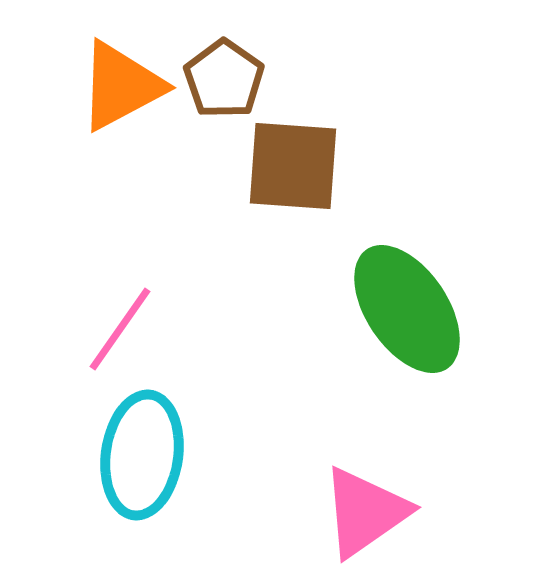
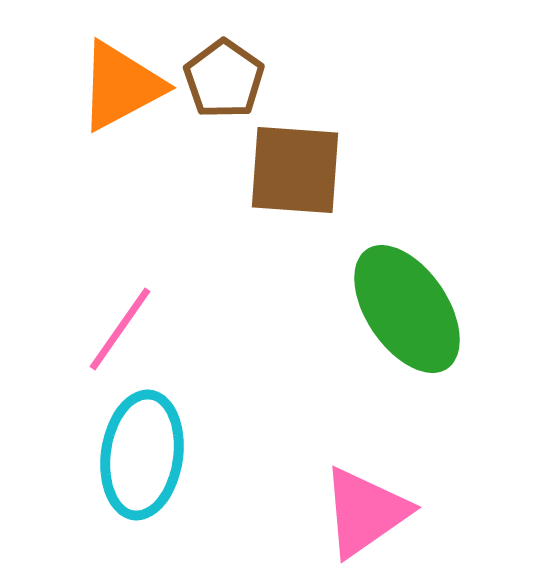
brown square: moved 2 px right, 4 px down
